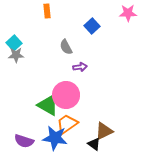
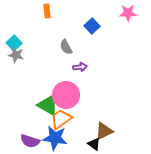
gray star: rotated 14 degrees clockwise
orange trapezoid: moved 6 px left, 5 px up
purple semicircle: moved 6 px right
